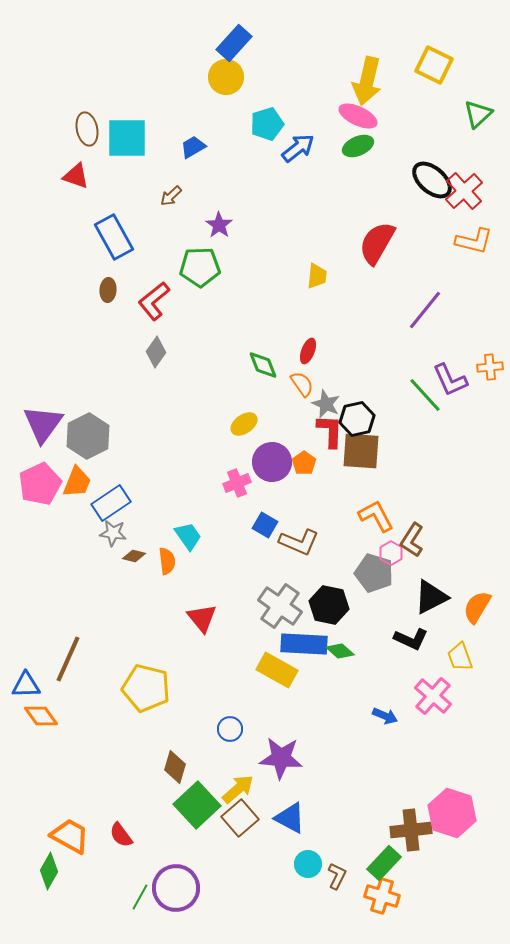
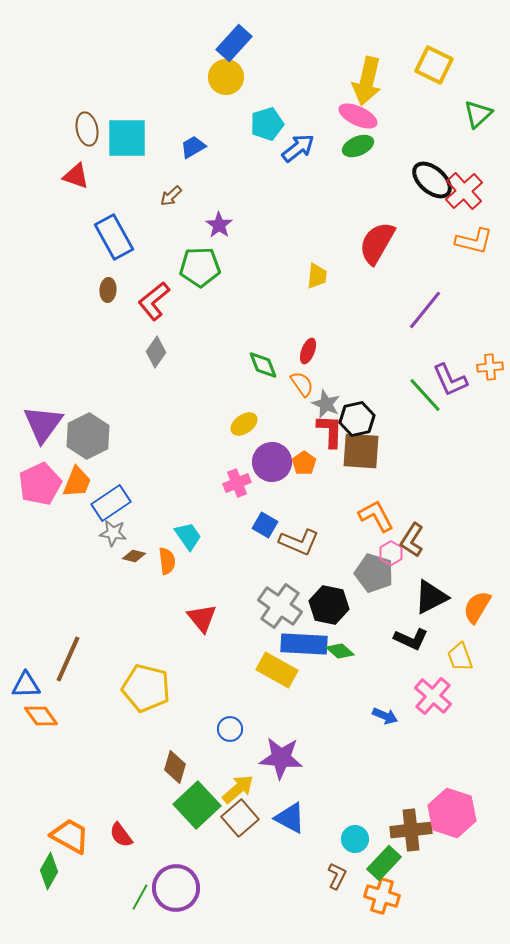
cyan circle at (308, 864): moved 47 px right, 25 px up
